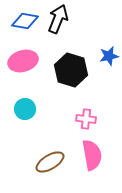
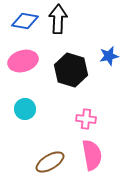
black arrow: rotated 20 degrees counterclockwise
